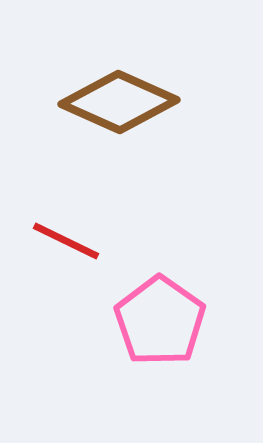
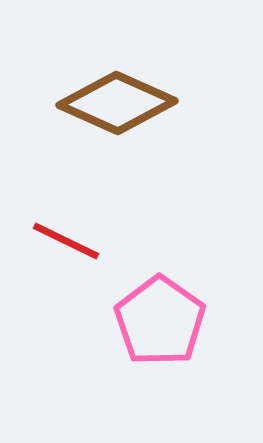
brown diamond: moved 2 px left, 1 px down
